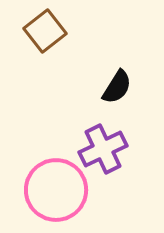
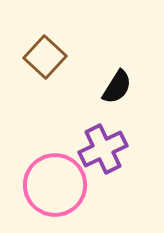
brown square: moved 26 px down; rotated 9 degrees counterclockwise
pink circle: moved 1 px left, 5 px up
